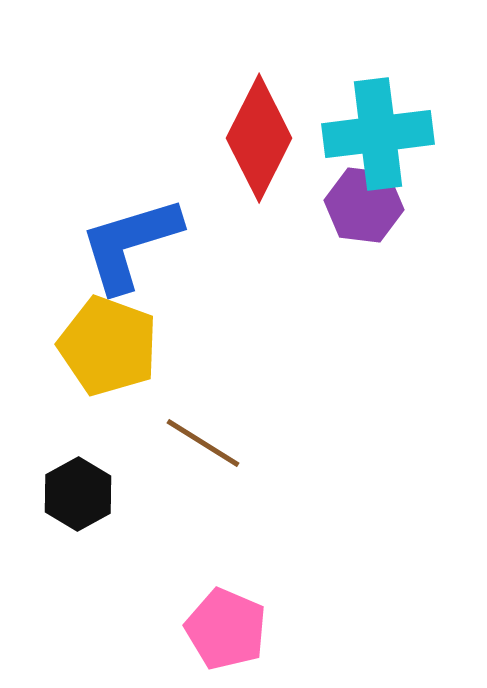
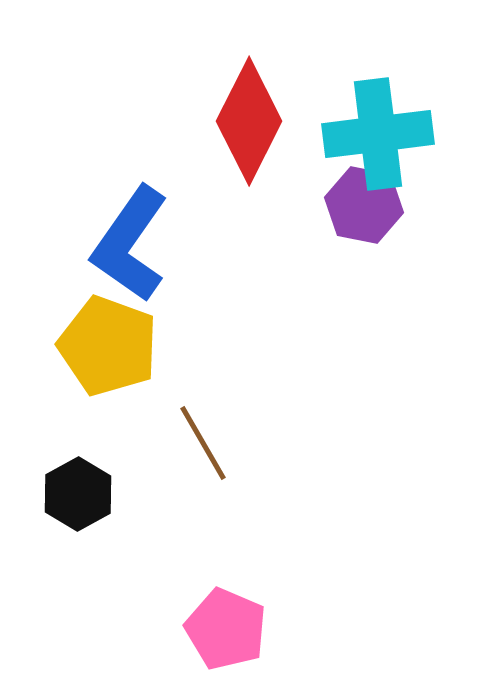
red diamond: moved 10 px left, 17 px up
purple hexagon: rotated 4 degrees clockwise
blue L-shape: rotated 38 degrees counterclockwise
brown line: rotated 28 degrees clockwise
